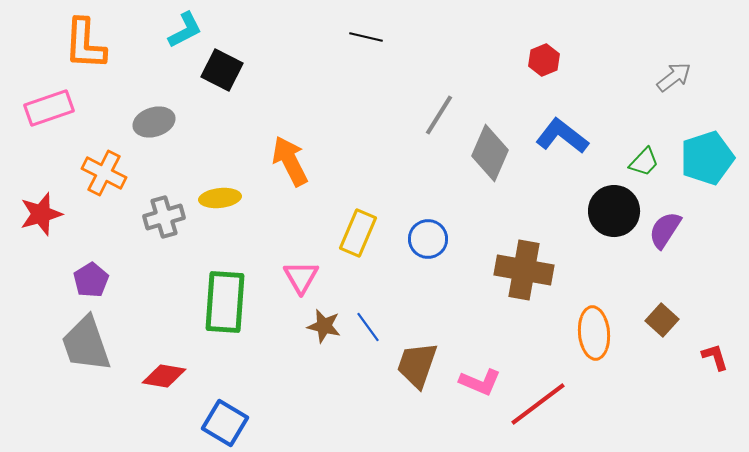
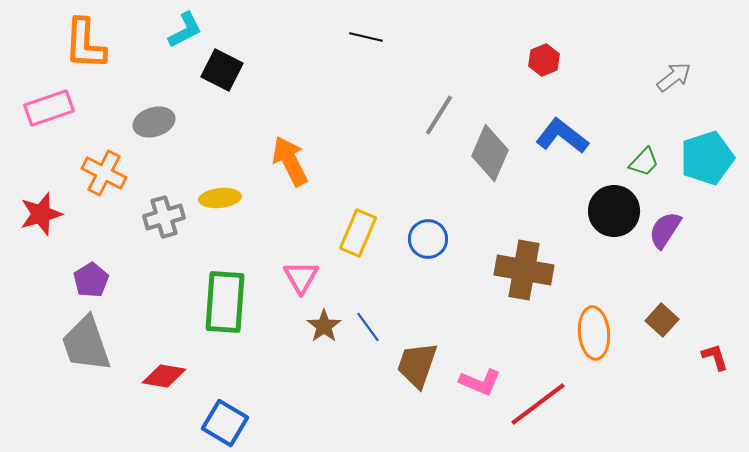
brown star: rotated 24 degrees clockwise
